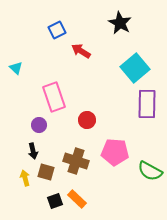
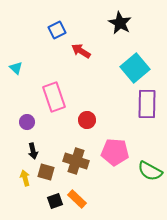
purple circle: moved 12 px left, 3 px up
